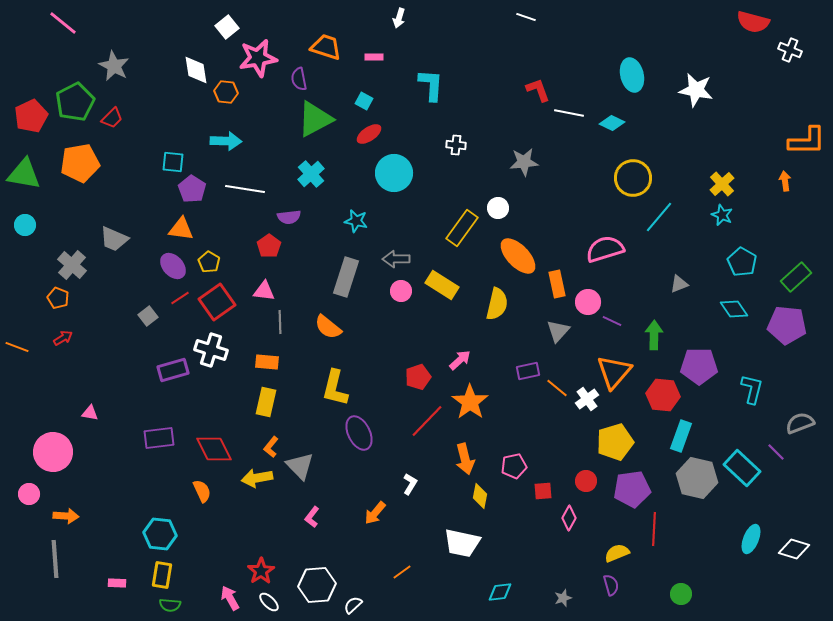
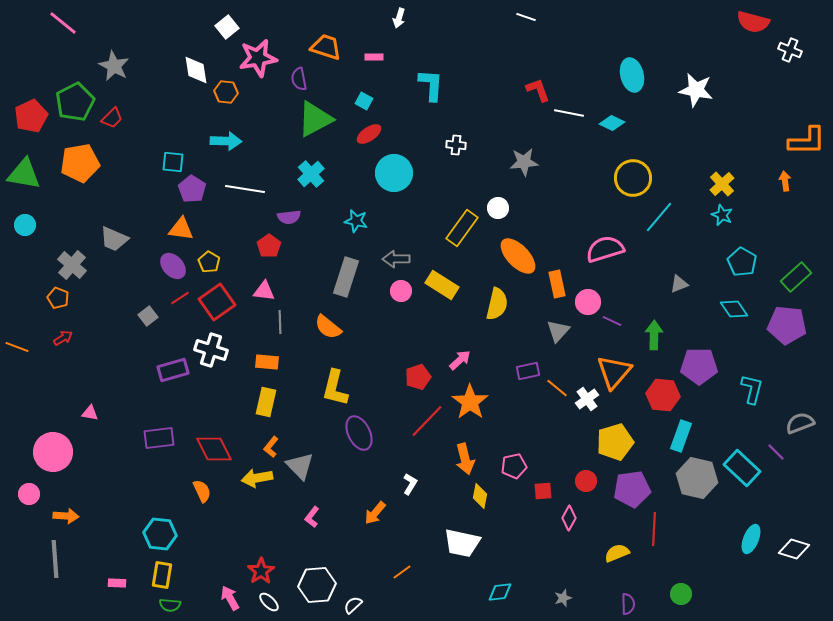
purple semicircle at (611, 585): moved 17 px right, 19 px down; rotated 15 degrees clockwise
